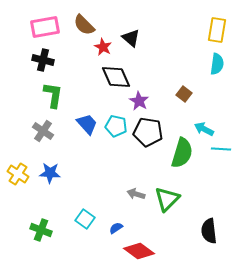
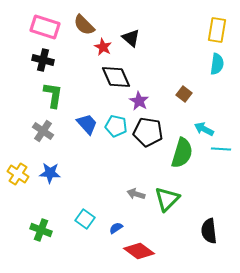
pink rectangle: rotated 28 degrees clockwise
